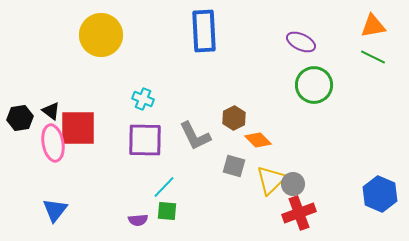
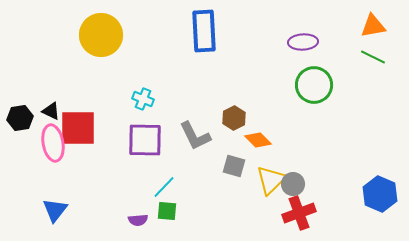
purple ellipse: moved 2 px right; rotated 28 degrees counterclockwise
black triangle: rotated 12 degrees counterclockwise
